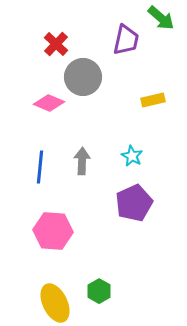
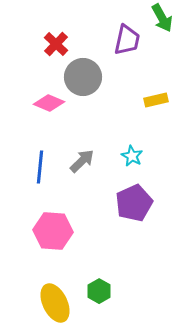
green arrow: moved 1 px right; rotated 20 degrees clockwise
purple trapezoid: moved 1 px right
yellow rectangle: moved 3 px right
gray arrow: rotated 44 degrees clockwise
